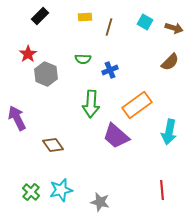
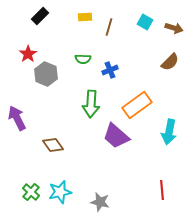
cyan star: moved 1 px left, 2 px down
